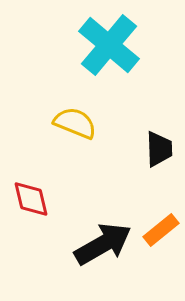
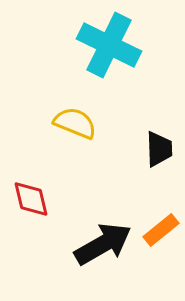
cyan cross: rotated 14 degrees counterclockwise
